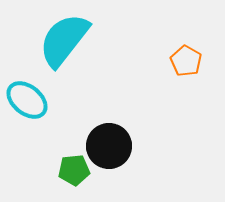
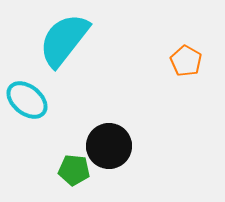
green pentagon: rotated 12 degrees clockwise
